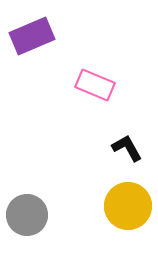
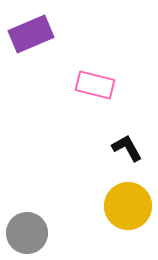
purple rectangle: moved 1 px left, 2 px up
pink rectangle: rotated 9 degrees counterclockwise
gray circle: moved 18 px down
